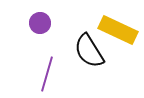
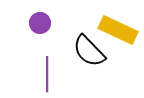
black semicircle: rotated 12 degrees counterclockwise
purple line: rotated 16 degrees counterclockwise
